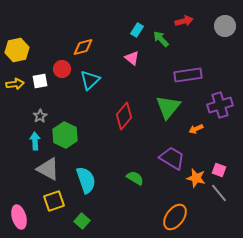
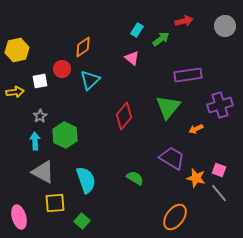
green arrow: rotated 96 degrees clockwise
orange diamond: rotated 20 degrees counterclockwise
yellow arrow: moved 8 px down
gray triangle: moved 5 px left, 3 px down
yellow square: moved 1 px right, 2 px down; rotated 15 degrees clockwise
